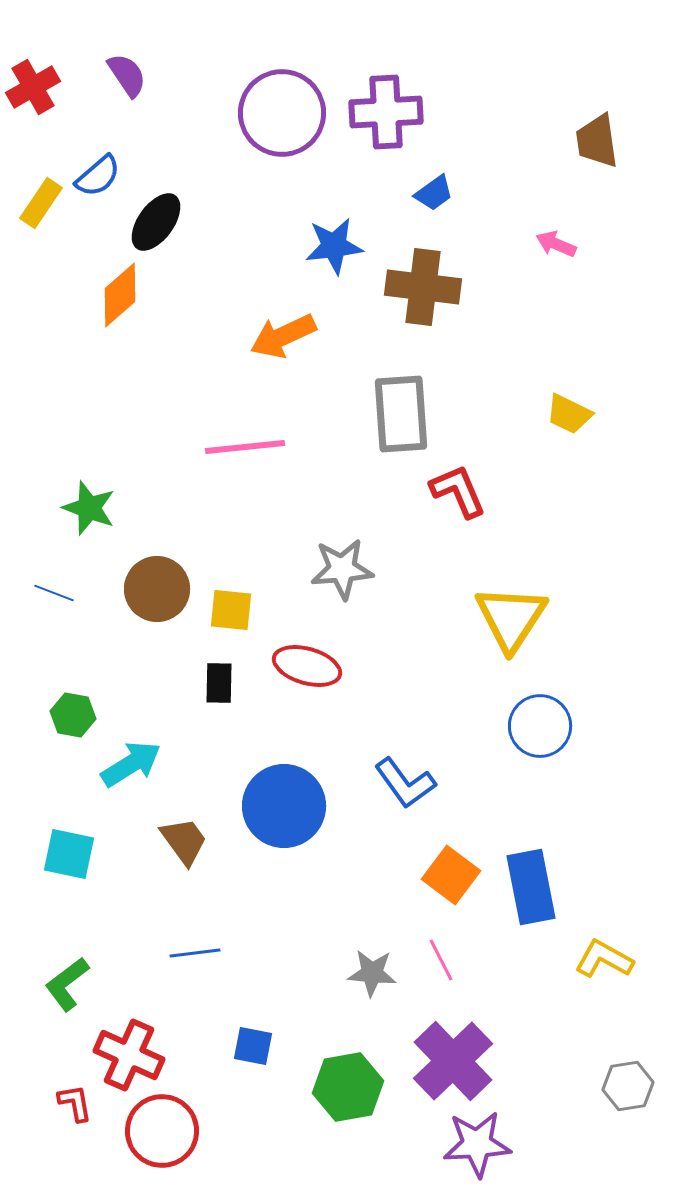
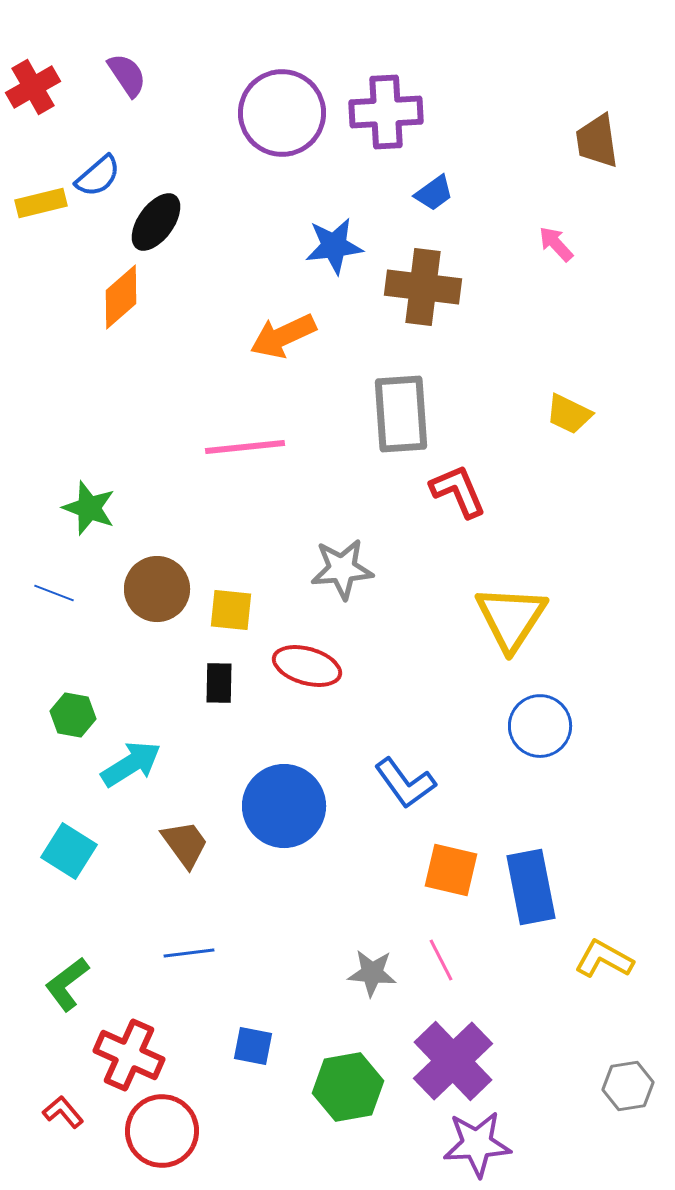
yellow rectangle at (41, 203): rotated 42 degrees clockwise
pink arrow at (556, 244): rotated 24 degrees clockwise
orange diamond at (120, 295): moved 1 px right, 2 px down
brown trapezoid at (184, 841): moved 1 px right, 3 px down
cyan square at (69, 854): moved 3 px up; rotated 20 degrees clockwise
orange square at (451, 875): moved 5 px up; rotated 24 degrees counterclockwise
blue line at (195, 953): moved 6 px left
red L-shape at (75, 1103): moved 12 px left, 9 px down; rotated 30 degrees counterclockwise
